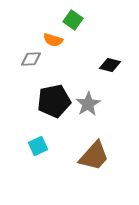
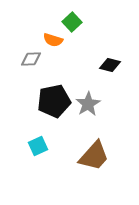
green square: moved 1 px left, 2 px down; rotated 12 degrees clockwise
